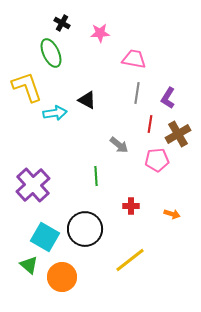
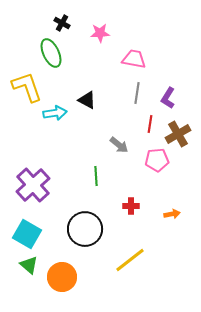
orange arrow: rotated 28 degrees counterclockwise
cyan square: moved 18 px left, 3 px up
